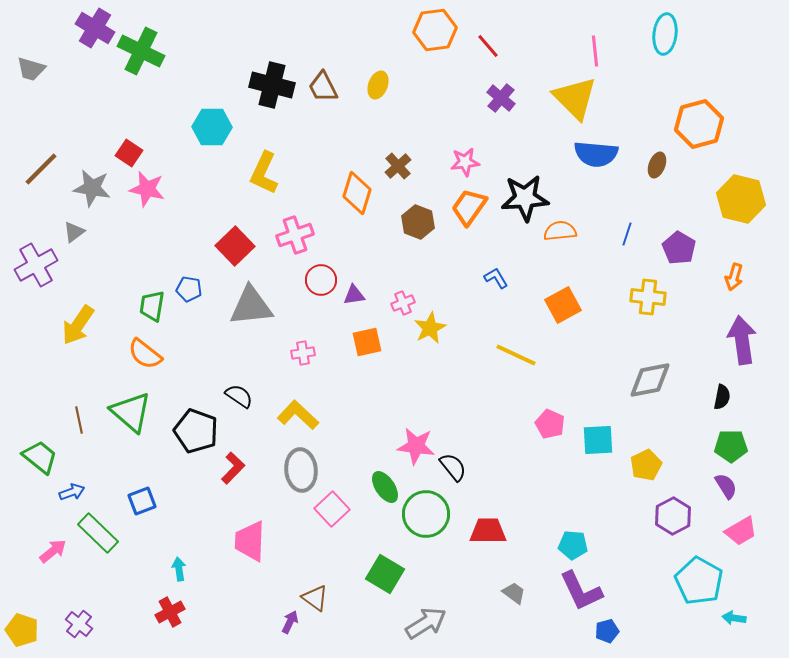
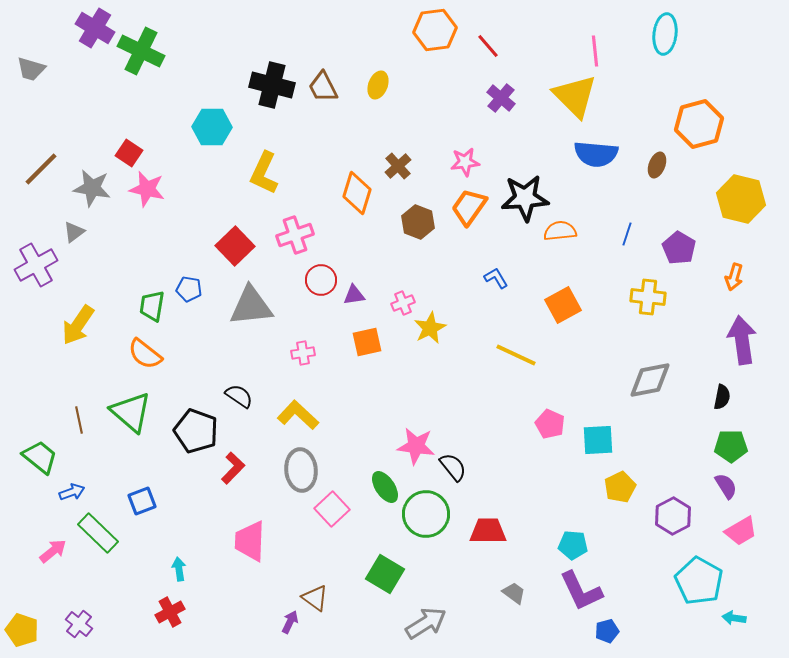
yellow triangle at (575, 98): moved 2 px up
yellow pentagon at (646, 465): moved 26 px left, 22 px down
